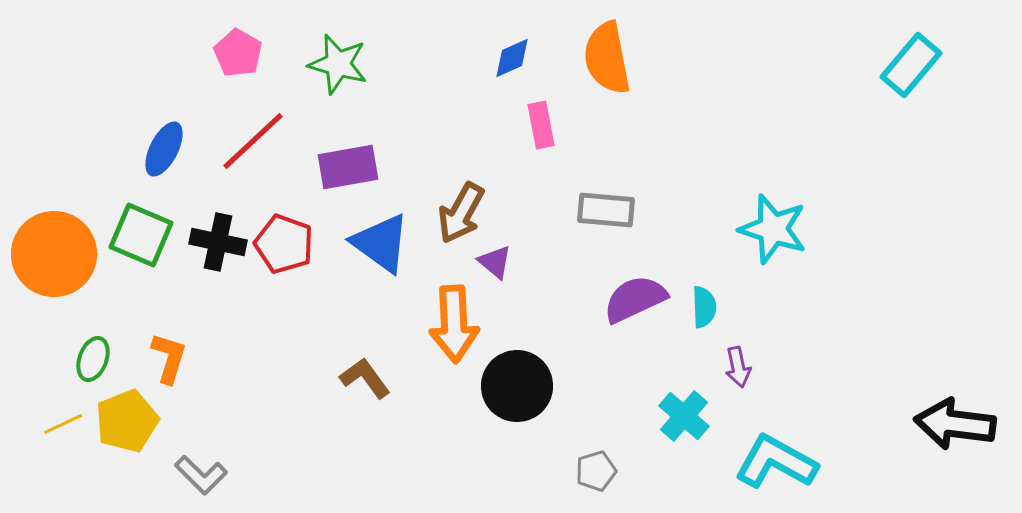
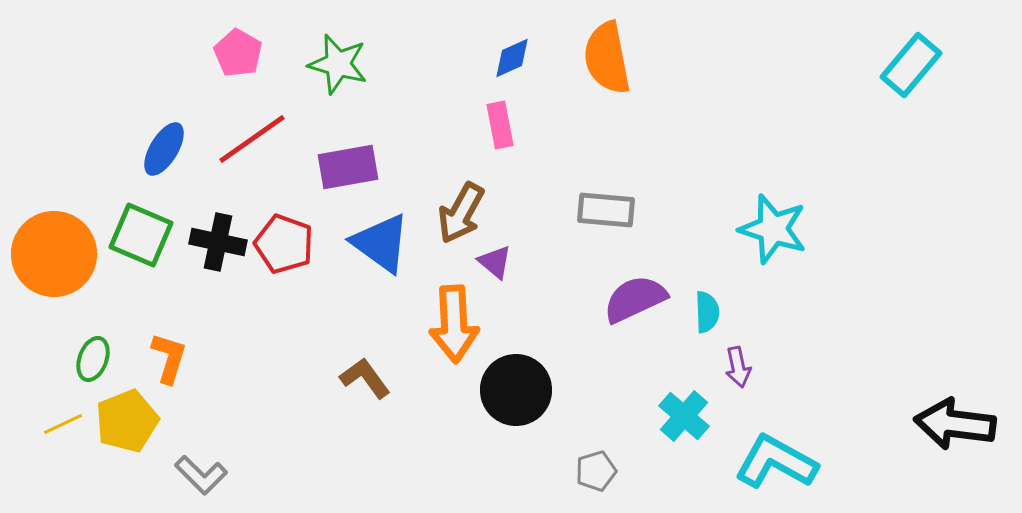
pink rectangle: moved 41 px left
red line: moved 1 px left, 2 px up; rotated 8 degrees clockwise
blue ellipse: rotated 4 degrees clockwise
cyan semicircle: moved 3 px right, 5 px down
black circle: moved 1 px left, 4 px down
